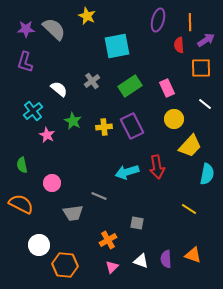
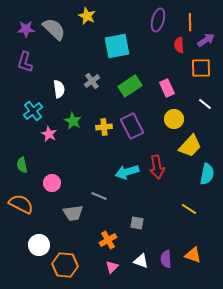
white semicircle: rotated 42 degrees clockwise
pink star: moved 2 px right, 1 px up
